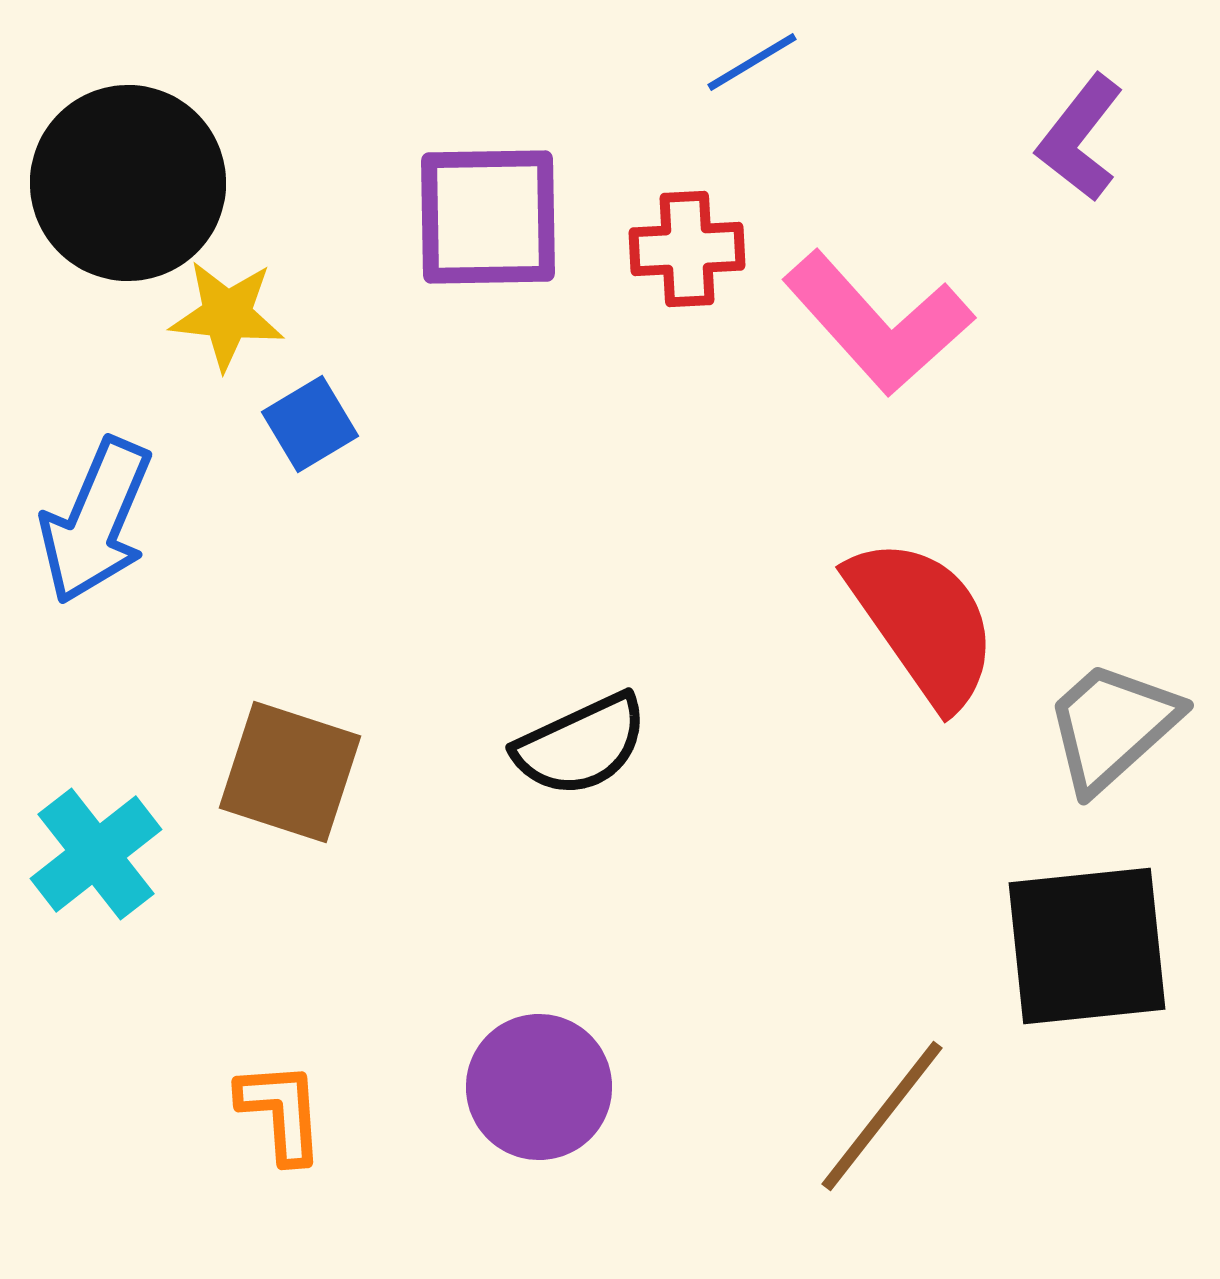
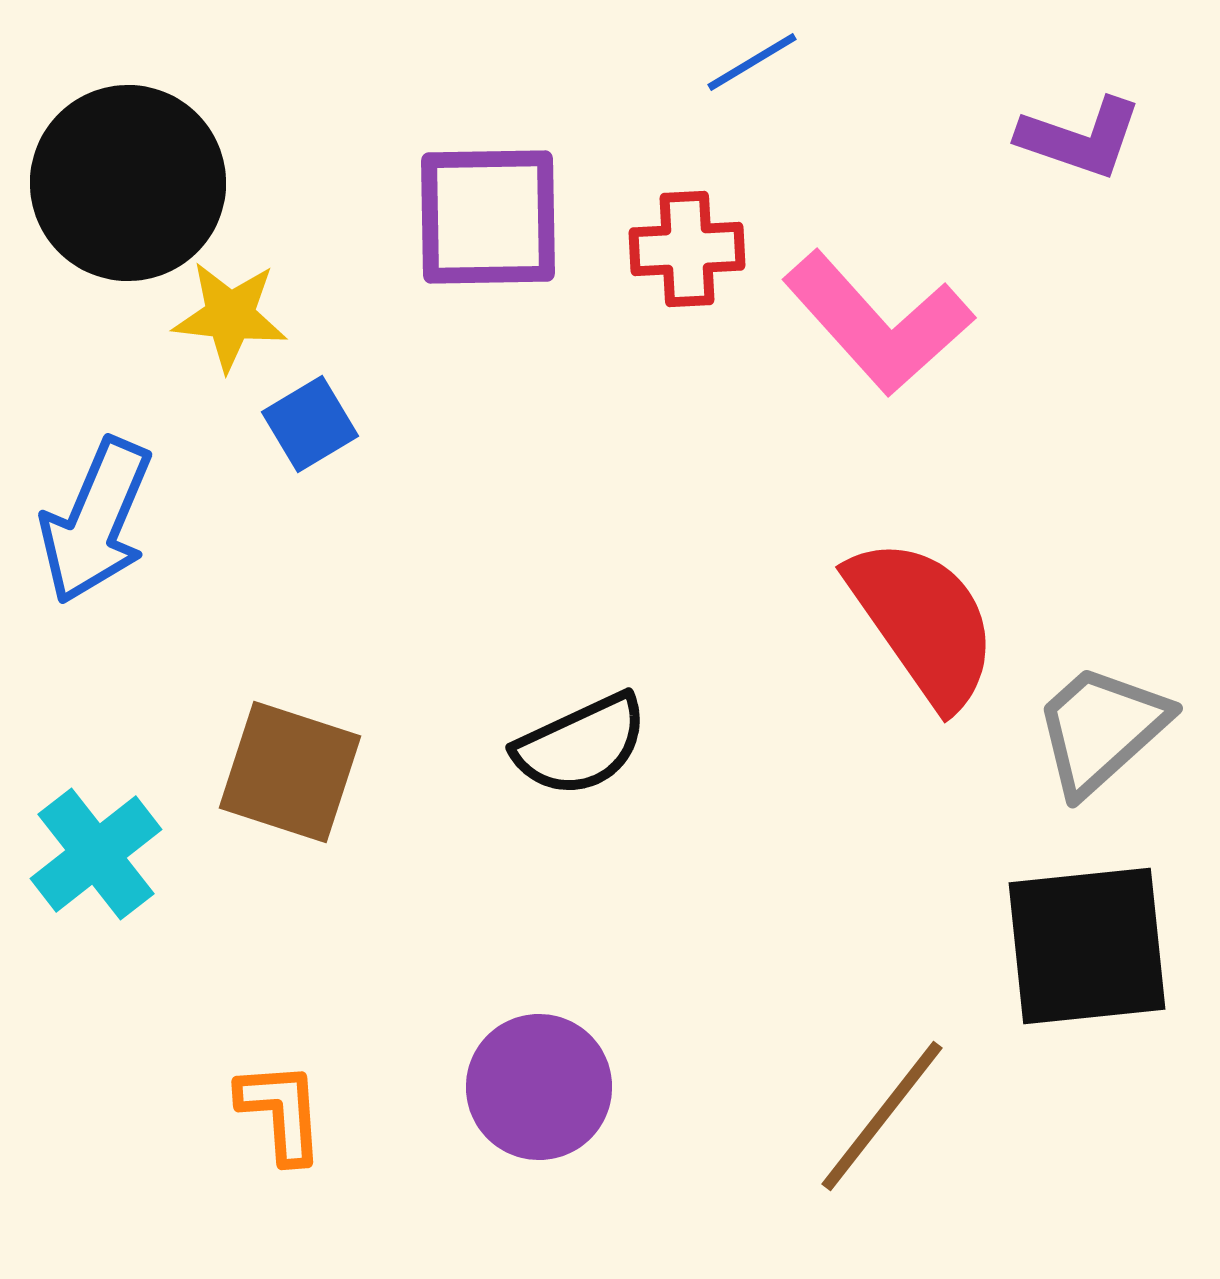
purple L-shape: rotated 109 degrees counterclockwise
yellow star: moved 3 px right, 1 px down
gray trapezoid: moved 11 px left, 3 px down
